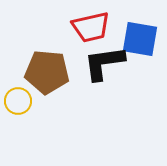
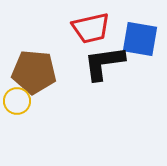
red trapezoid: moved 1 px down
brown pentagon: moved 13 px left
yellow circle: moved 1 px left
